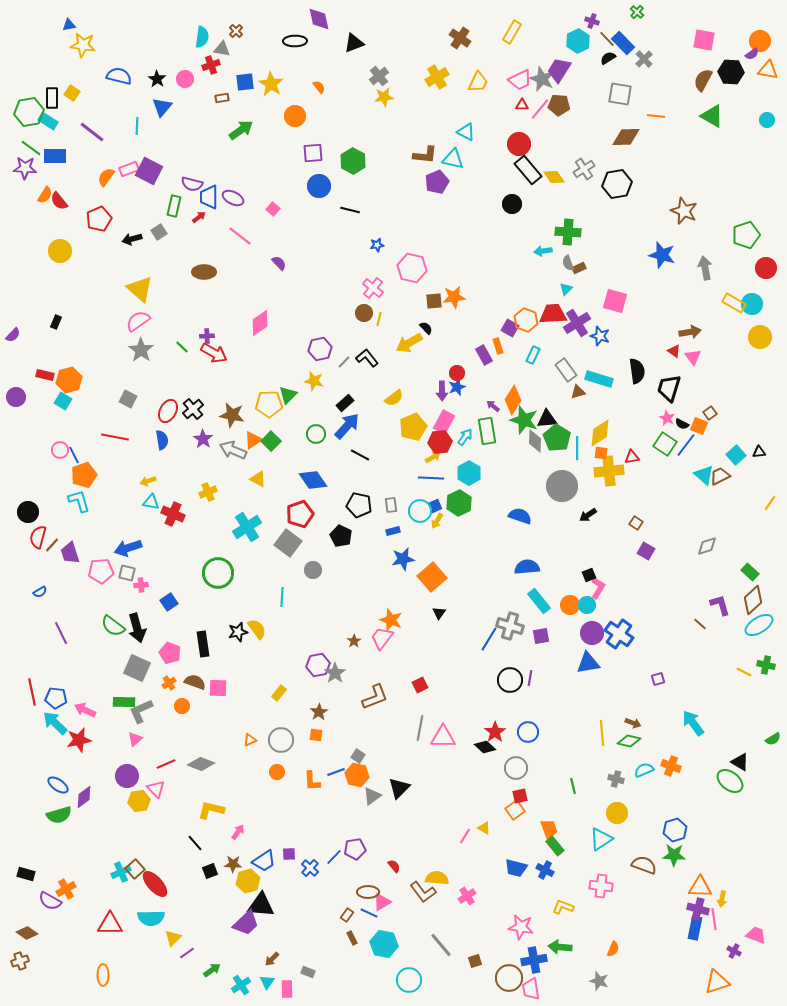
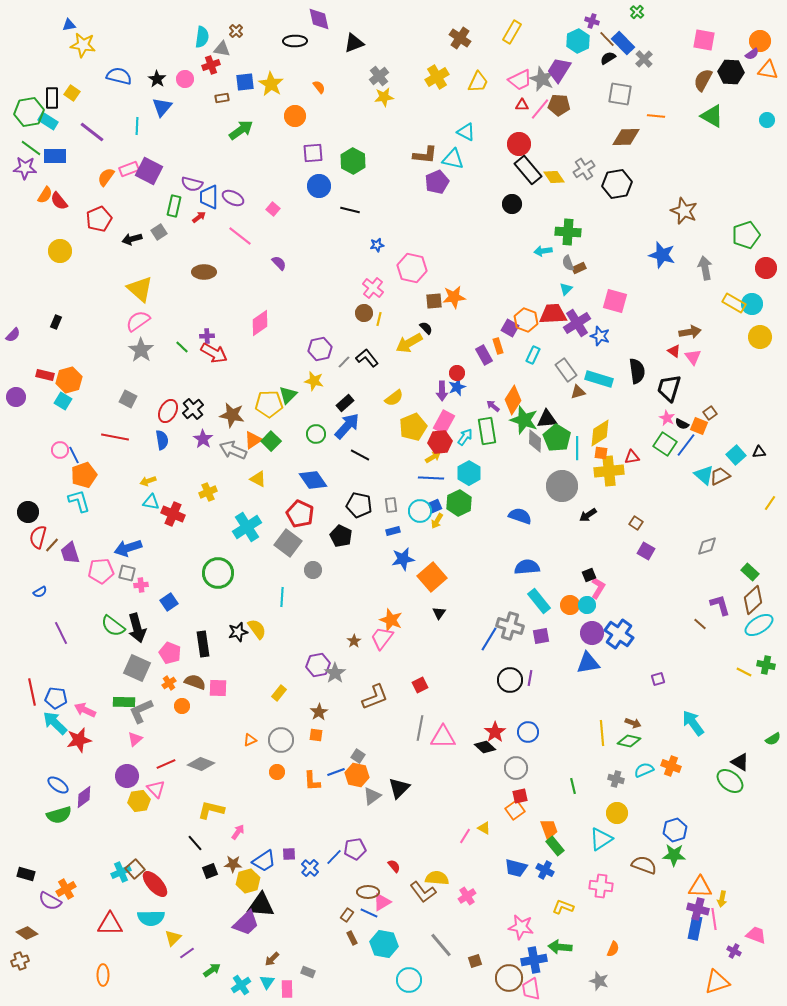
red pentagon at (300, 514): rotated 28 degrees counterclockwise
